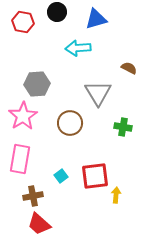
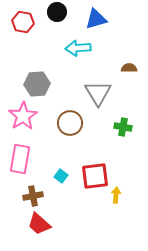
brown semicircle: rotated 28 degrees counterclockwise
cyan square: rotated 16 degrees counterclockwise
